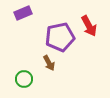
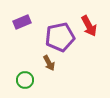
purple rectangle: moved 1 px left, 9 px down
green circle: moved 1 px right, 1 px down
